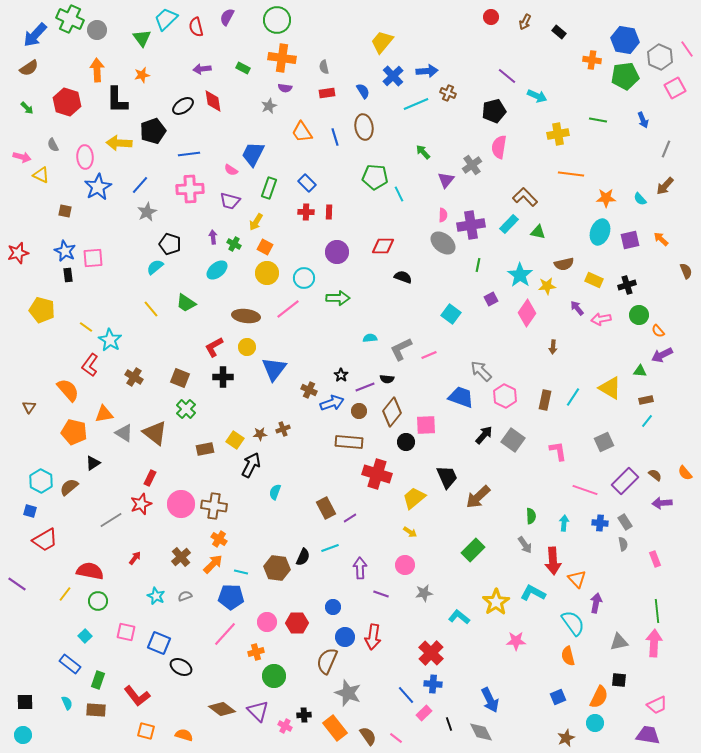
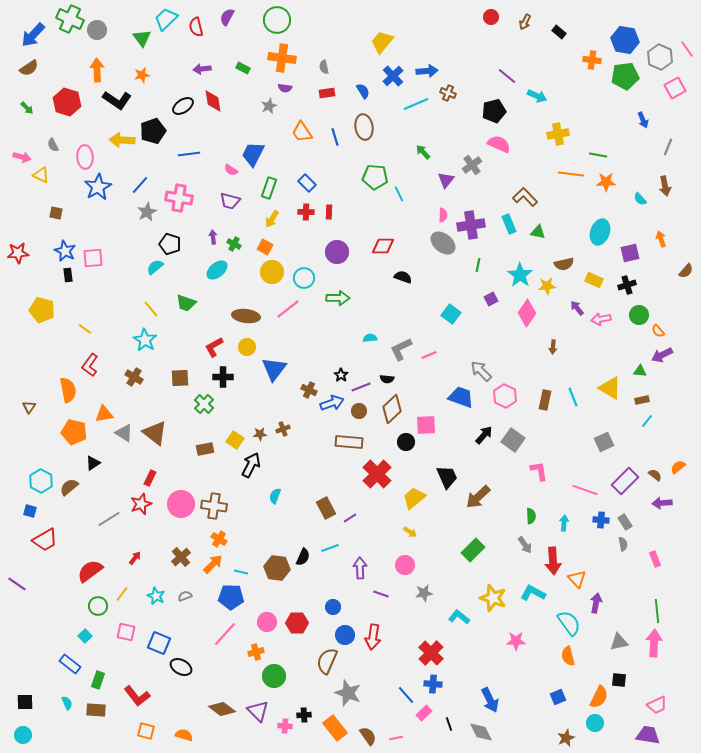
blue arrow at (35, 35): moved 2 px left
black L-shape at (117, 100): rotated 56 degrees counterclockwise
green line at (598, 120): moved 35 px down
yellow arrow at (119, 143): moved 3 px right, 3 px up
pink semicircle at (499, 147): moved 3 px up; rotated 105 degrees clockwise
gray line at (666, 149): moved 2 px right, 2 px up
brown arrow at (665, 186): rotated 54 degrees counterclockwise
pink cross at (190, 189): moved 11 px left, 9 px down; rotated 12 degrees clockwise
orange star at (606, 198): moved 16 px up
brown square at (65, 211): moved 9 px left, 2 px down
yellow arrow at (256, 222): moved 16 px right, 3 px up
cyan rectangle at (509, 224): rotated 66 degrees counterclockwise
orange arrow at (661, 239): rotated 28 degrees clockwise
purple square at (630, 240): moved 13 px down
red star at (18, 253): rotated 10 degrees clockwise
brown semicircle at (686, 271): rotated 63 degrees clockwise
yellow circle at (267, 273): moved 5 px right, 1 px up
green trapezoid at (186, 303): rotated 15 degrees counterclockwise
yellow line at (86, 327): moved 1 px left, 2 px down
cyan star at (110, 340): moved 35 px right
brown square at (180, 378): rotated 24 degrees counterclockwise
purple line at (365, 387): moved 4 px left
orange semicircle at (68, 390): rotated 30 degrees clockwise
cyan line at (573, 397): rotated 54 degrees counterclockwise
brown rectangle at (646, 400): moved 4 px left
green cross at (186, 409): moved 18 px right, 5 px up
brown diamond at (392, 412): moved 3 px up; rotated 8 degrees clockwise
pink L-shape at (558, 451): moved 19 px left, 20 px down
orange semicircle at (685, 473): moved 7 px left, 6 px up; rotated 91 degrees clockwise
red cross at (377, 474): rotated 28 degrees clockwise
cyan semicircle at (275, 492): moved 4 px down
gray line at (111, 520): moved 2 px left, 1 px up
blue cross at (600, 523): moved 1 px right, 3 px up
red semicircle at (90, 571): rotated 48 degrees counterclockwise
yellow line at (65, 594): moved 57 px right
green circle at (98, 601): moved 5 px down
yellow star at (496, 602): moved 3 px left, 4 px up; rotated 20 degrees counterclockwise
cyan semicircle at (573, 623): moved 4 px left
blue circle at (345, 637): moved 2 px up
pink cross at (285, 726): rotated 24 degrees counterclockwise
pink line at (396, 738): rotated 48 degrees counterclockwise
